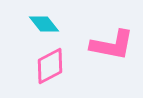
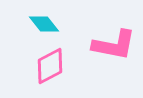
pink L-shape: moved 2 px right
